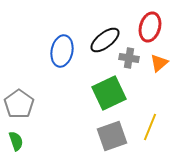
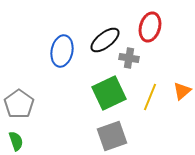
orange triangle: moved 23 px right, 28 px down
yellow line: moved 30 px up
